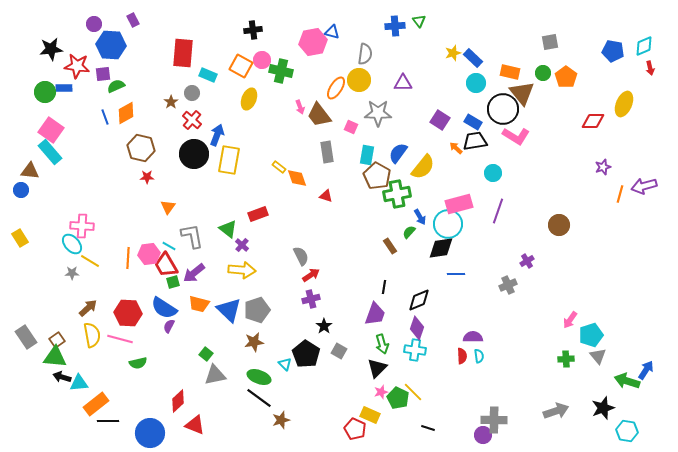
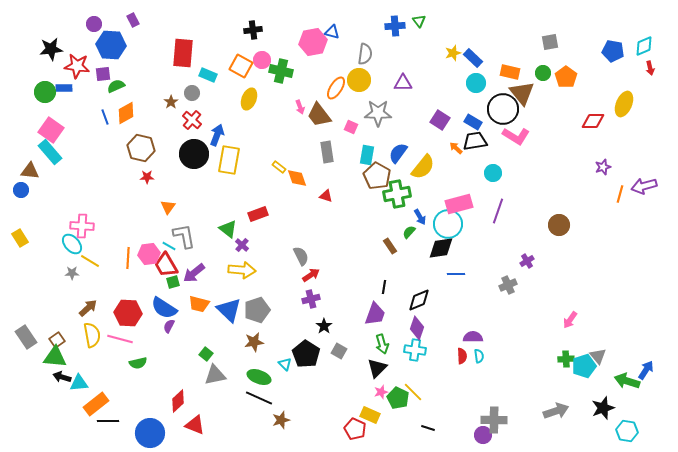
gray L-shape at (192, 236): moved 8 px left
cyan pentagon at (591, 335): moved 7 px left, 31 px down
black line at (259, 398): rotated 12 degrees counterclockwise
